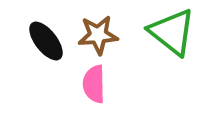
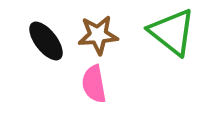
pink semicircle: rotated 9 degrees counterclockwise
